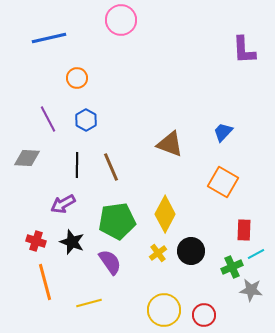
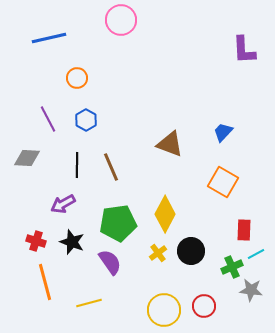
green pentagon: moved 1 px right, 2 px down
red circle: moved 9 px up
